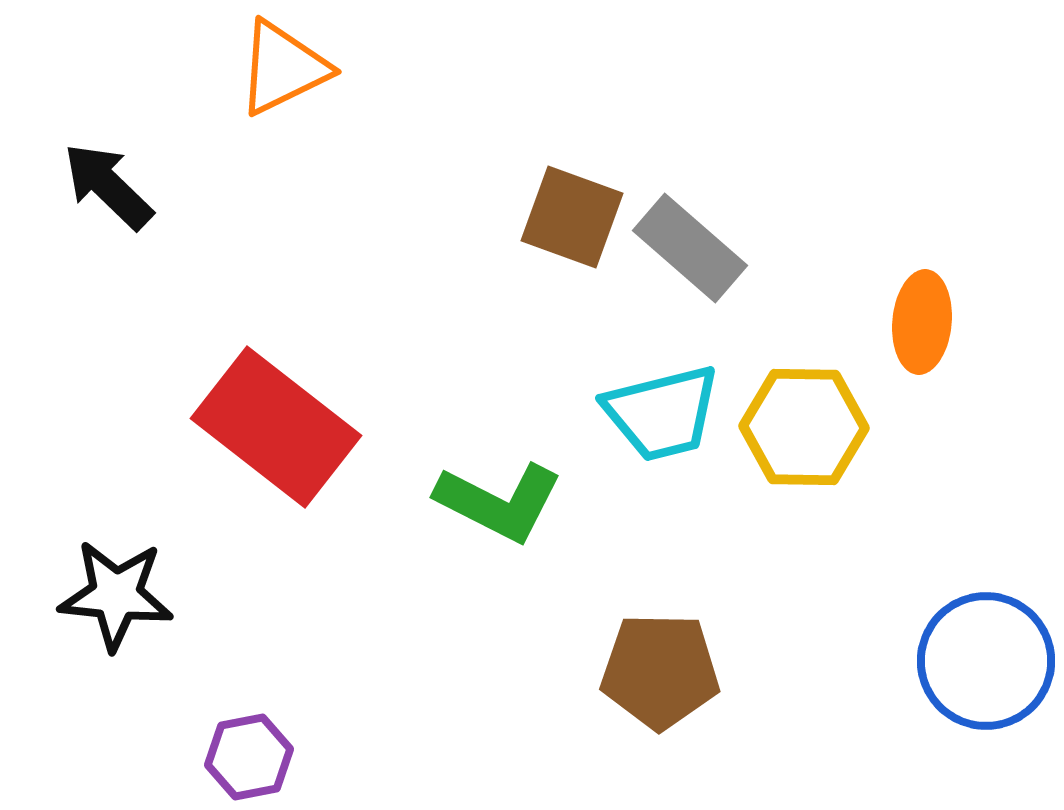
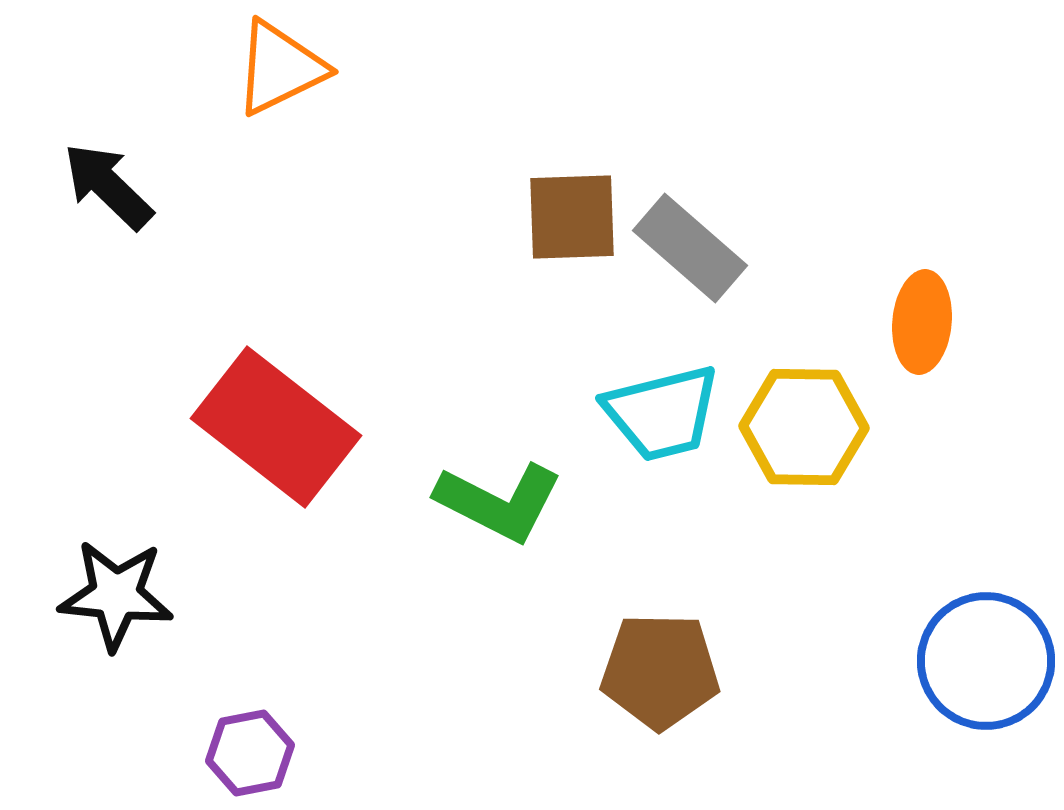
orange triangle: moved 3 px left
brown square: rotated 22 degrees counterclockwise
purple hexagon: moved 1 px right, 4 px up
